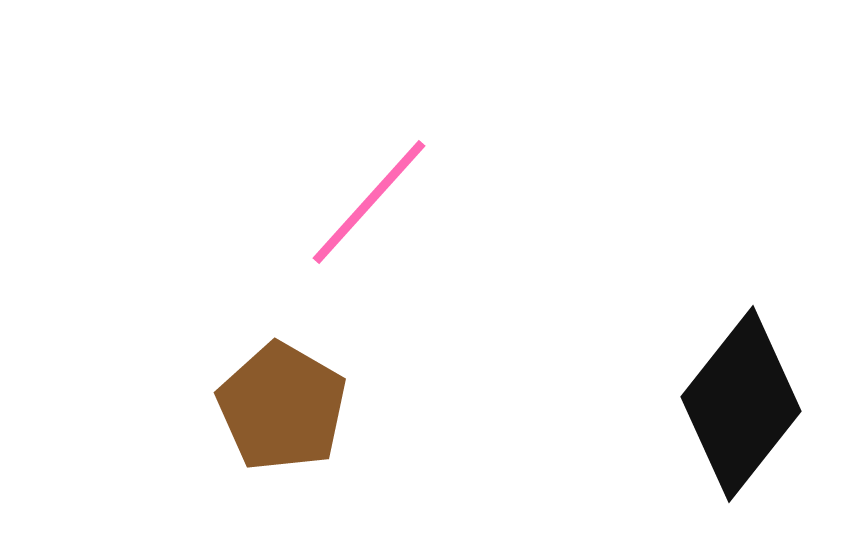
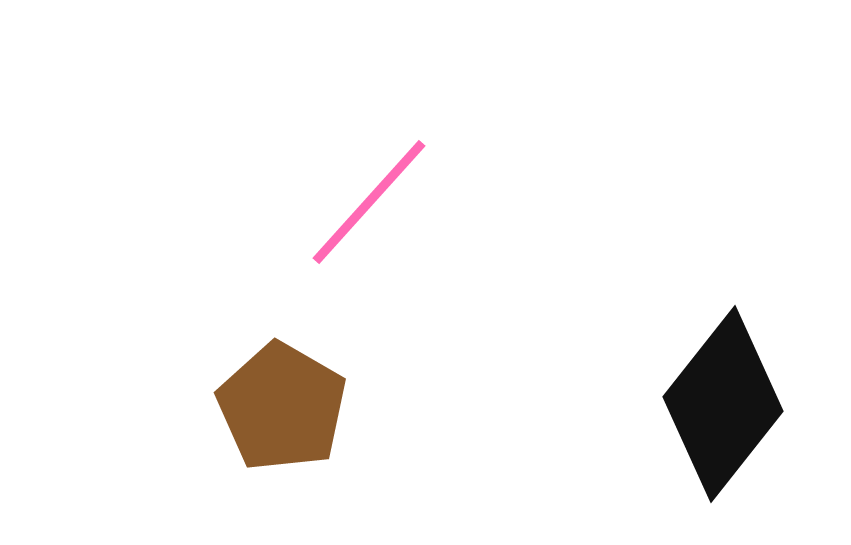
black diamond: moved 18 px left
